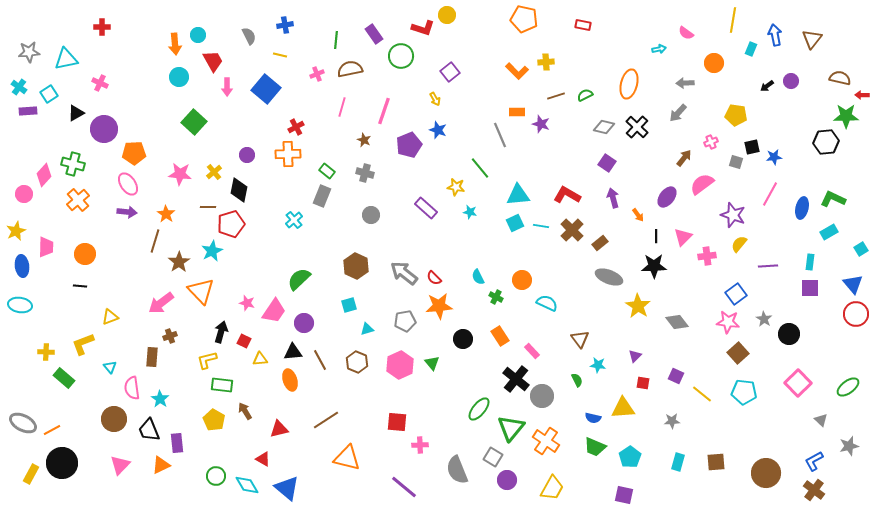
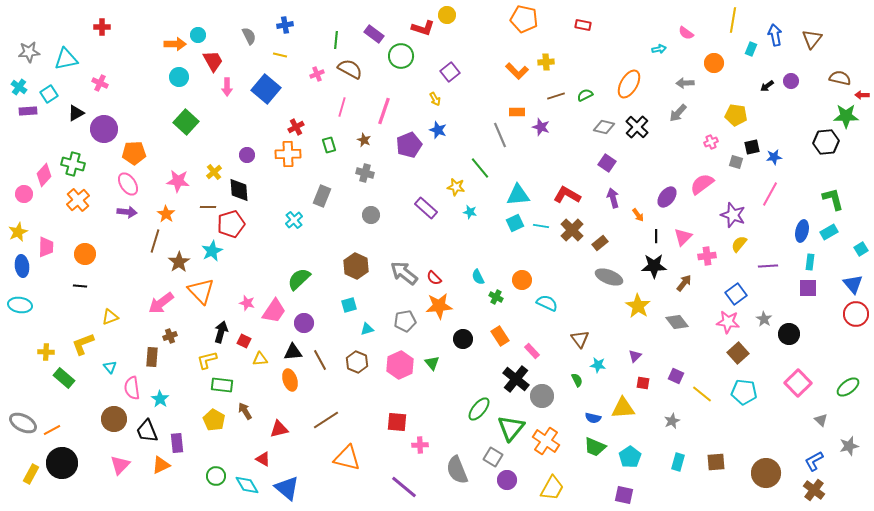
purple rectangle at (374, 34): rotated 18 degrees counterclockwise
orange arrow at (175, 44): rotated 85 degrees counterclockwise
brown semicircle at (350, 69): rotated 40 degrees clockwise
orange ellipse at (629, 84): rotated 16 degrees clockwise
green square at (194, 122): moved 8 px left
purple star at (541, 124): moved 3 px down
brown arrow at (684, 158): moved 125 px down
green rectangle at (327, 171): moved 2 px right, 26 px up; rotated 35 degrees clockwise
pink star at (180, 174): moved 2 px left, 7 px down
black diamond at (239, 190): rotated 15 degrees counterclockwise
green L-shape at (833, 199): rotated 50 degrees clockwise
blue ellipse at (802, 208): moved 23 px down
yellow star at (16, 231): moved 2 px right, 1 px down
purple square at (810, 288): moved 2 px left
gray star at (672, 421): rotated 21 degrees counterclockwise
black trapezoid at (149, 430): moved 2 px left, 1 px down
